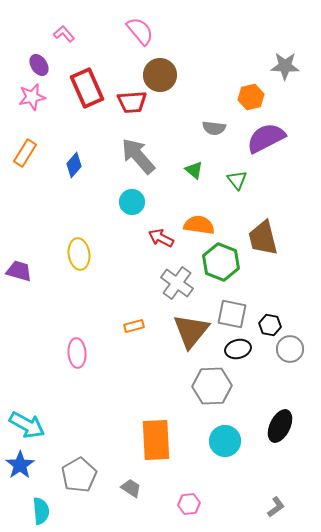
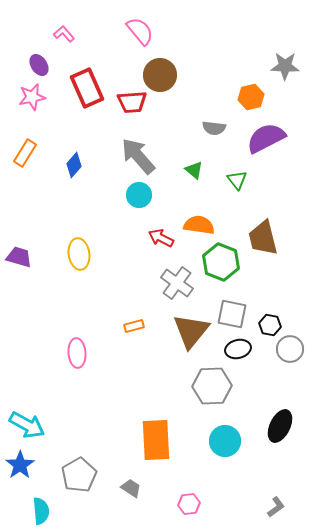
cyan circle at (132, 202): moved 7 px right, 7 px up
purple trapezoid at (19, 271): moved 14 px up
